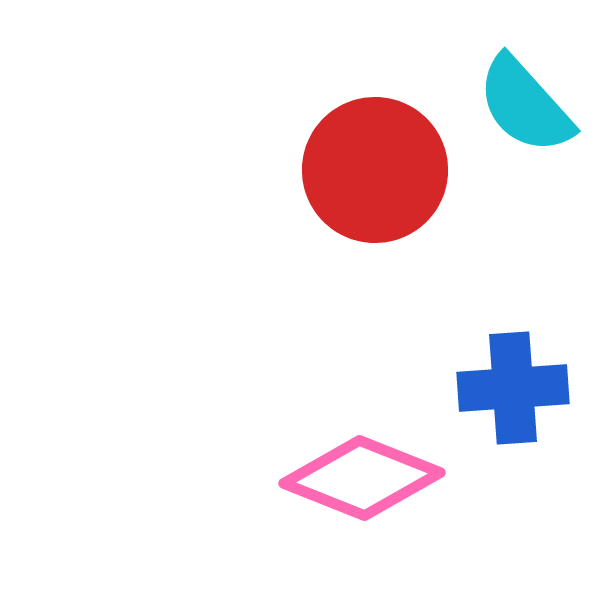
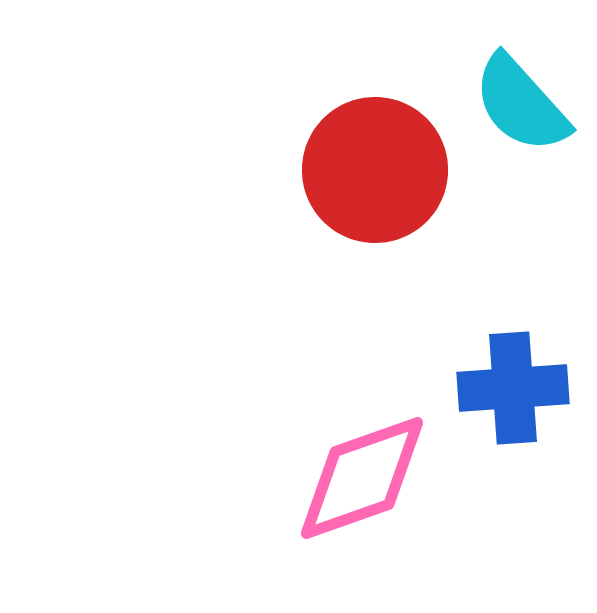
cyan semicircle: moved 4 px left, 1 px up
pink diamond: rotated 41 degrees counterclockwise
